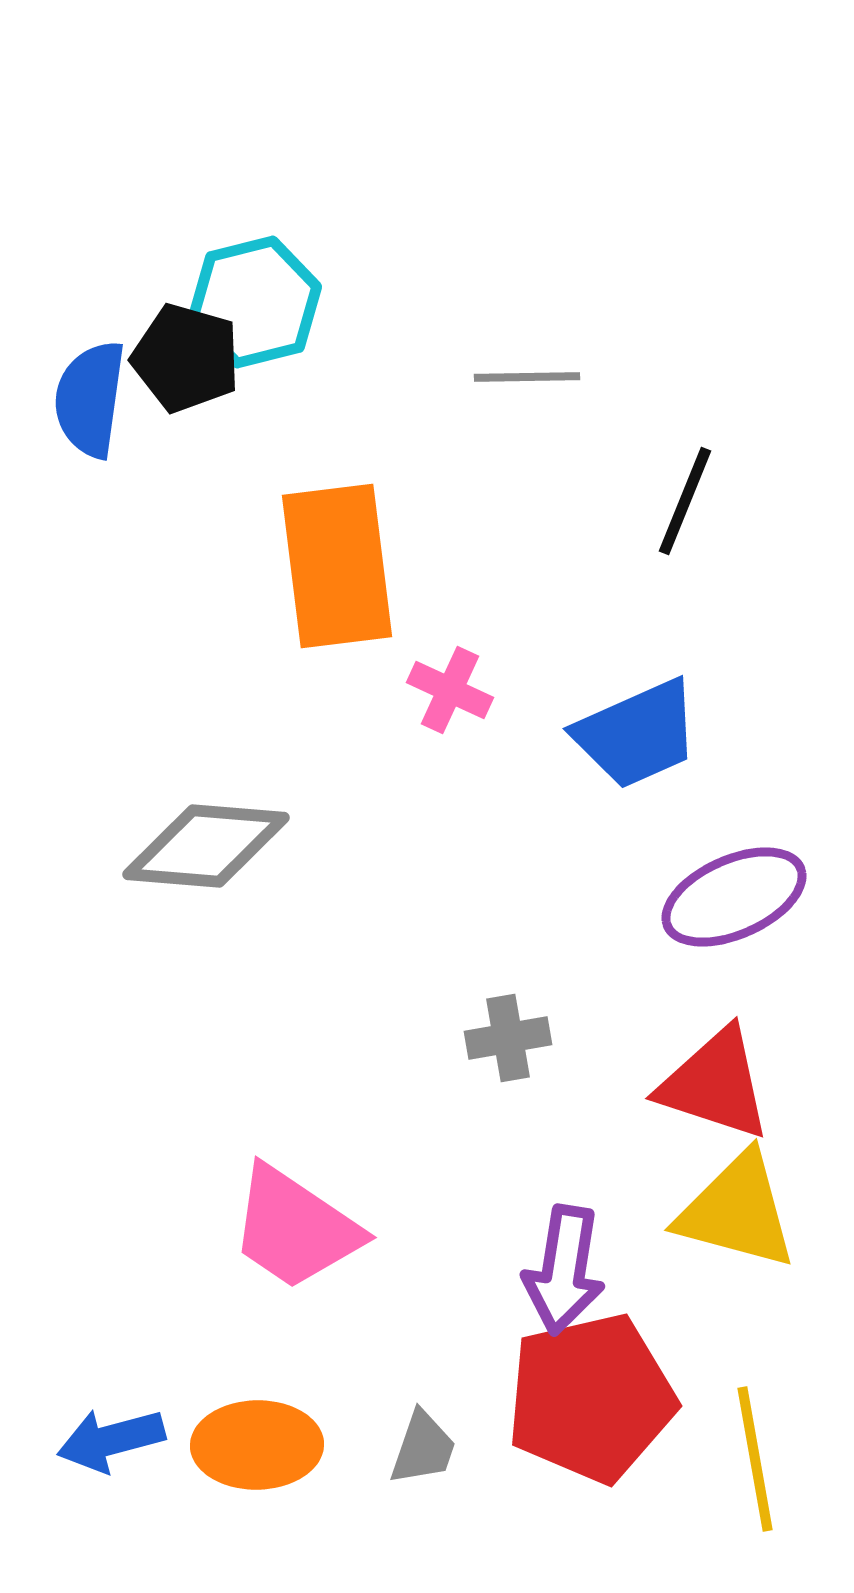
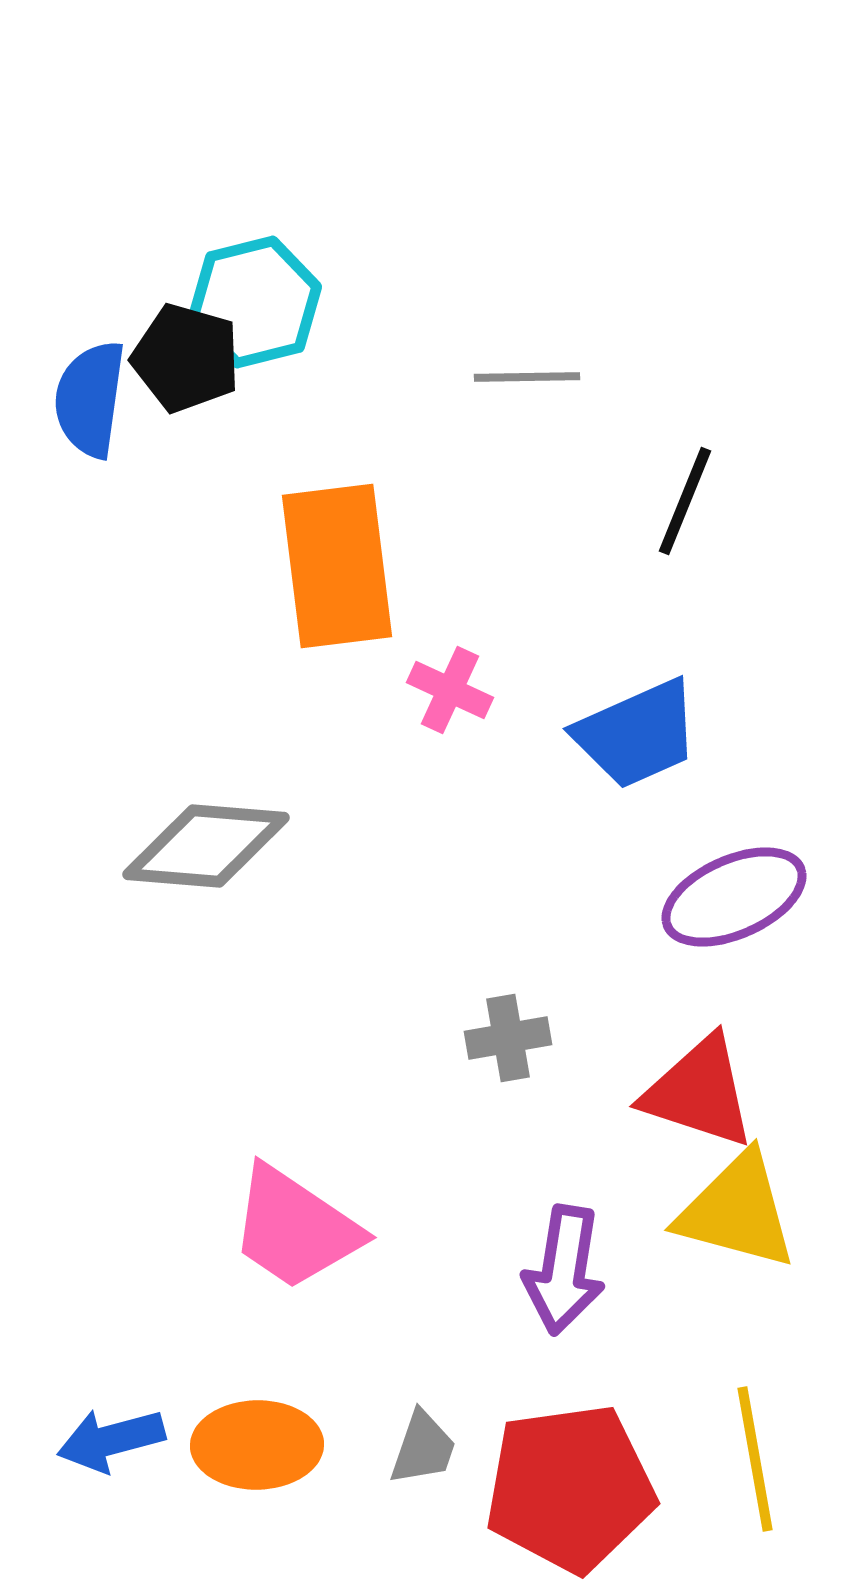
red triangle: moved 16 px left, 8 px down
red pentagon: moved 21 px left, 90 px down; rotated 5 degrees clockwise
